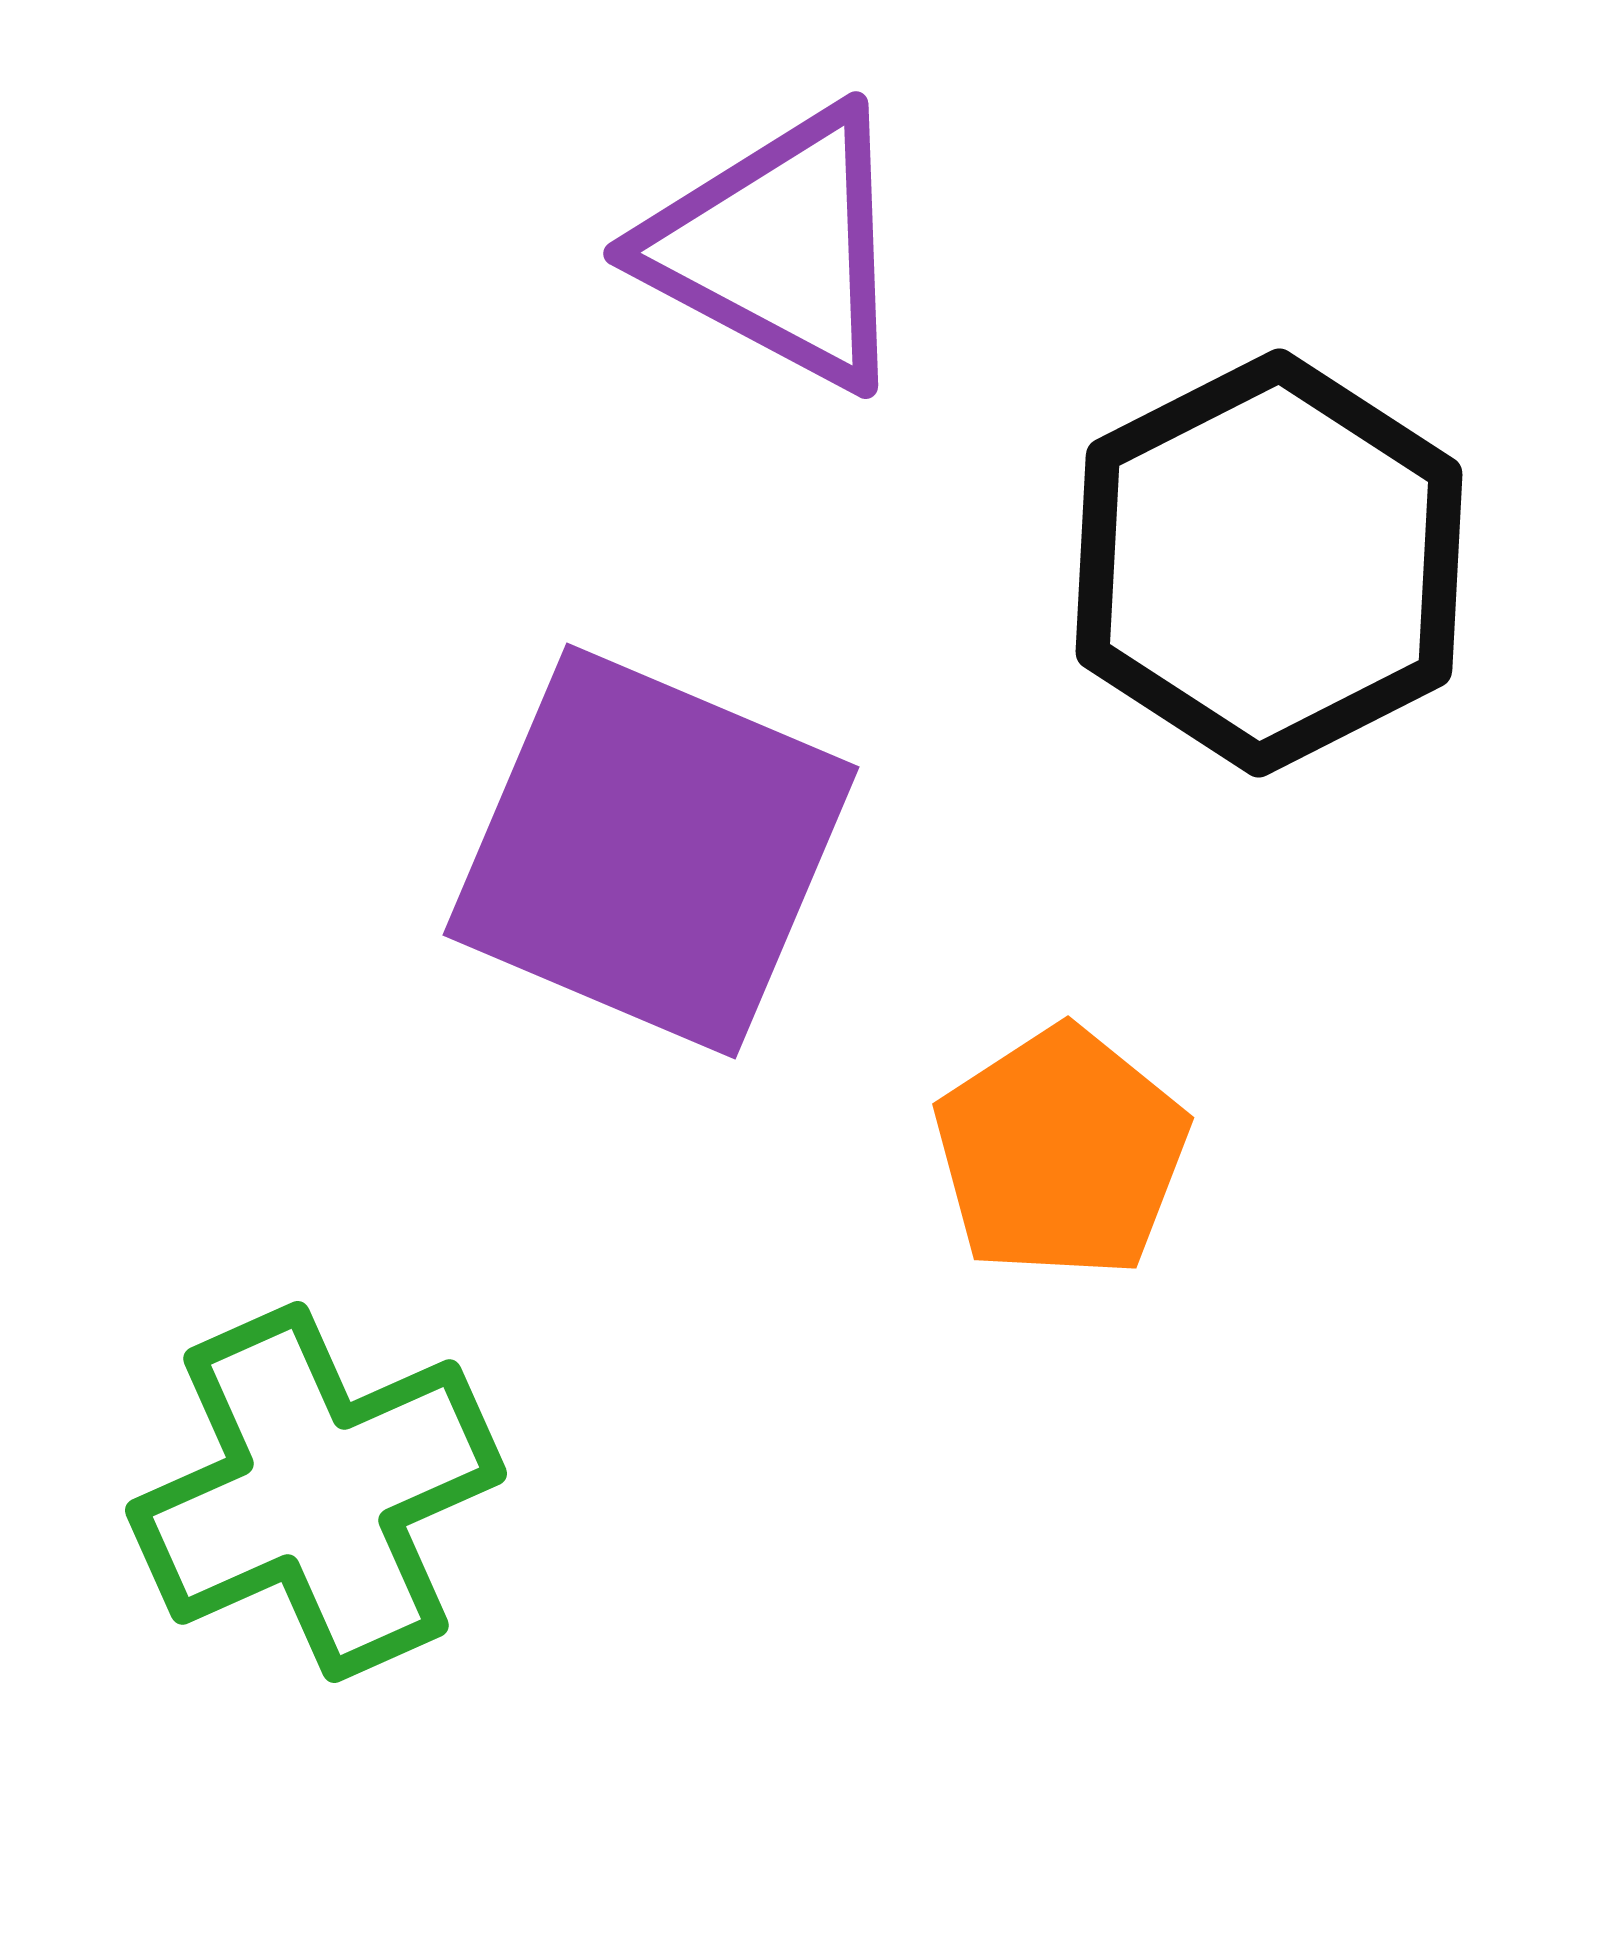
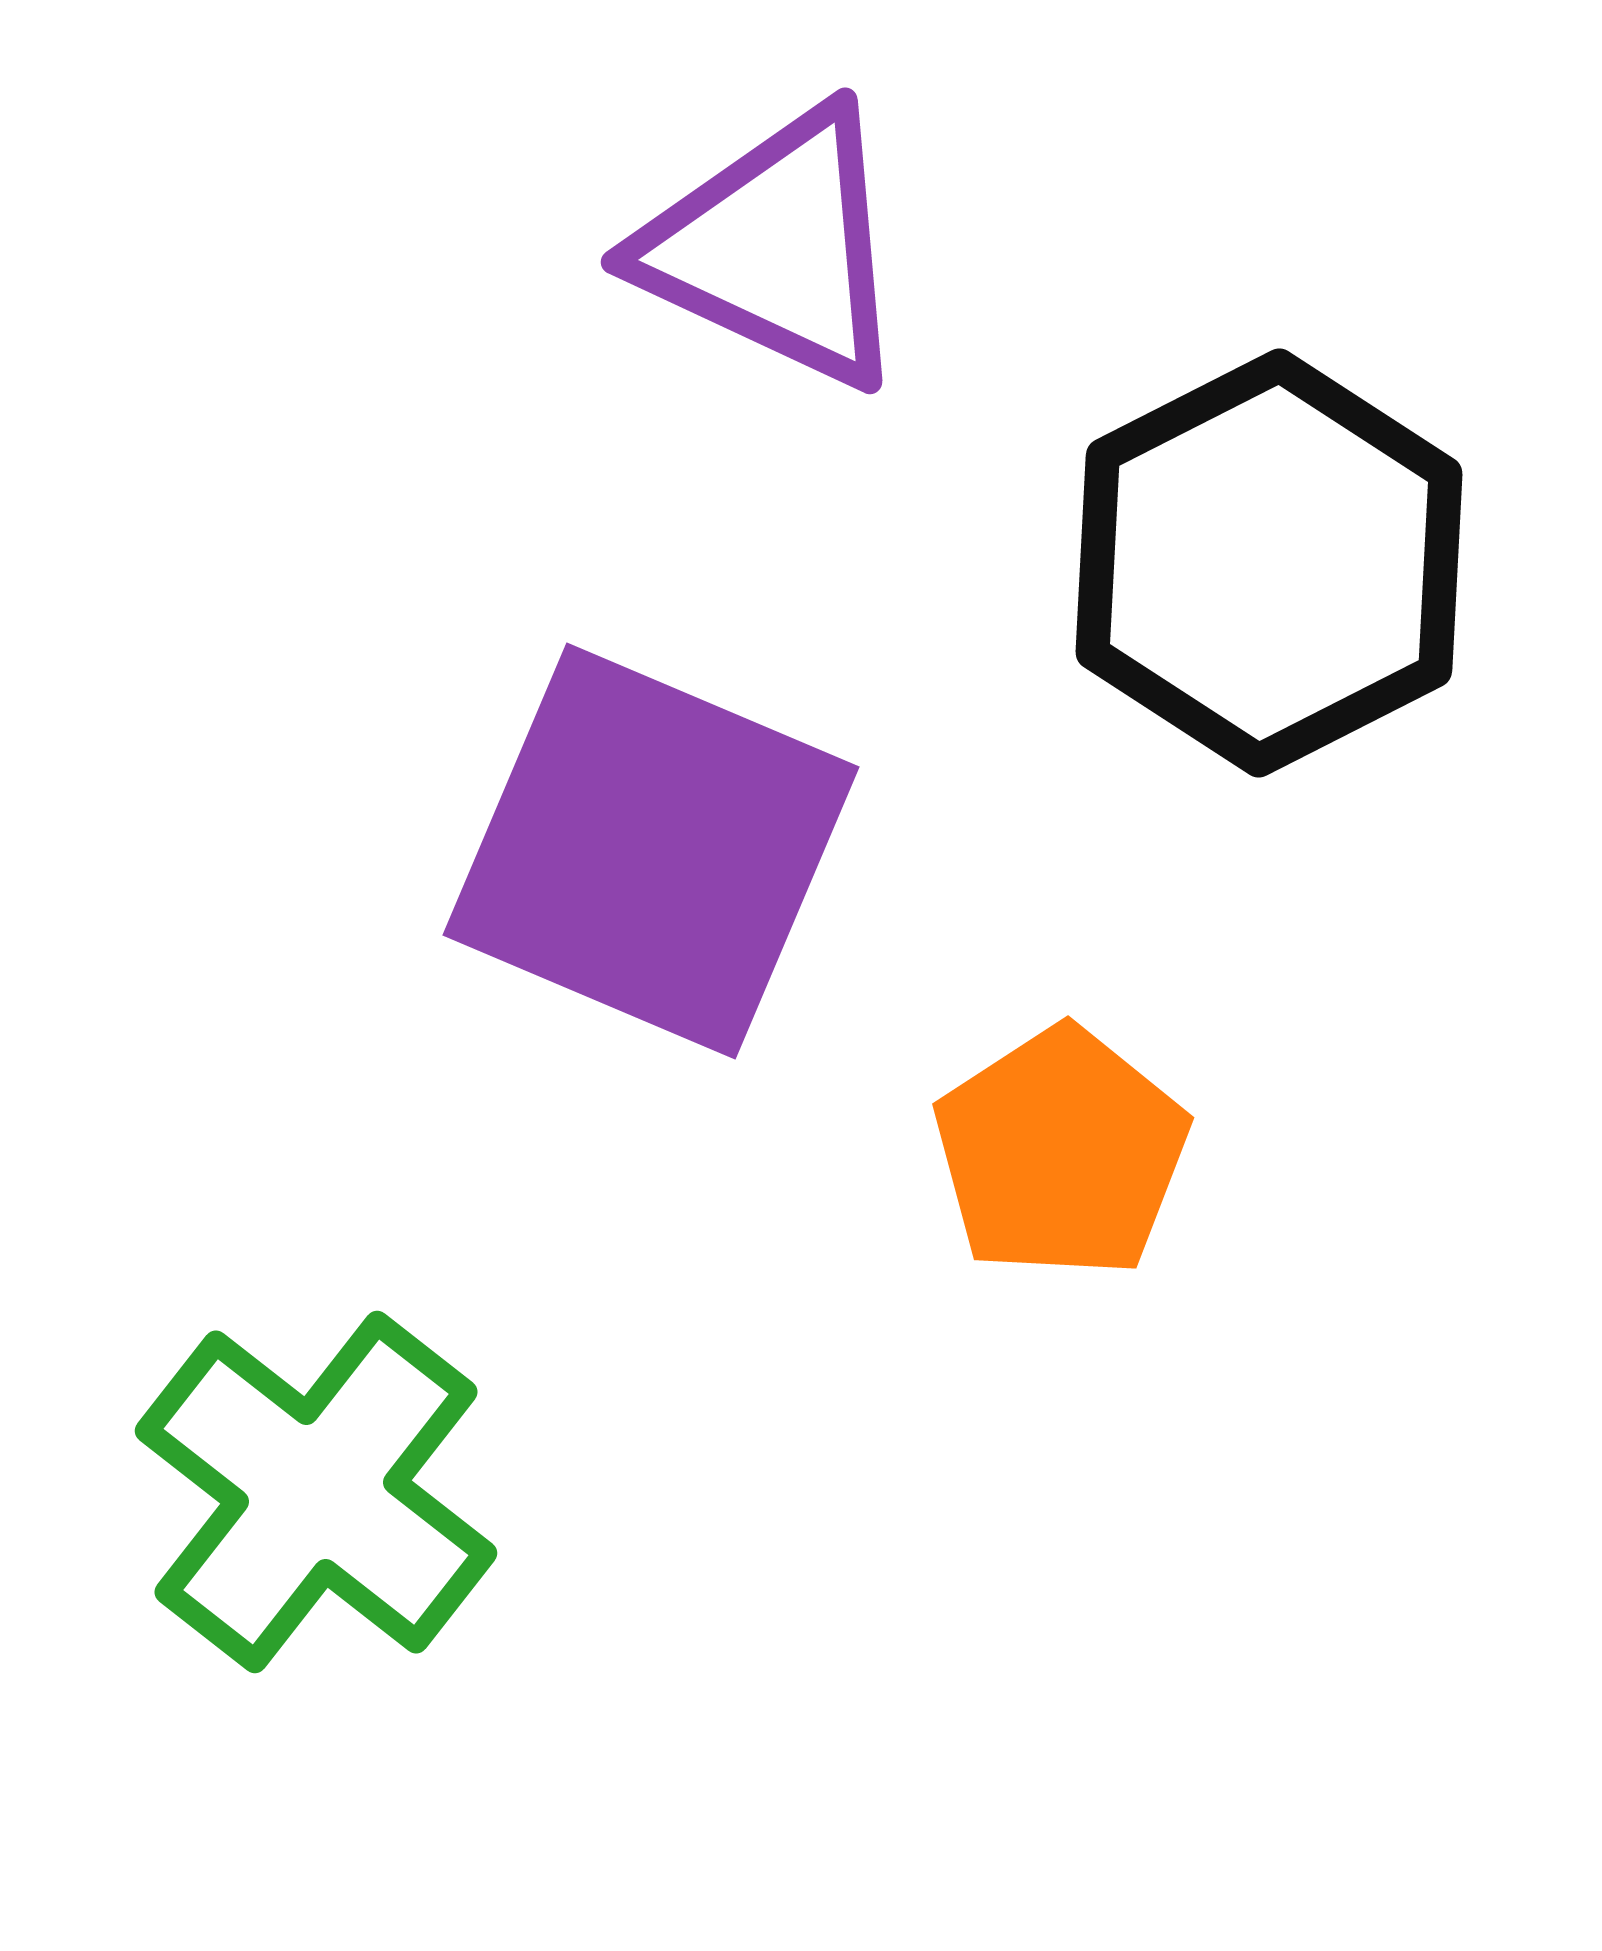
purple triangle: moved 3 px left; rotated 3 degrees counterclockwise
green cross: rotated 28 degrees counterclockwise
